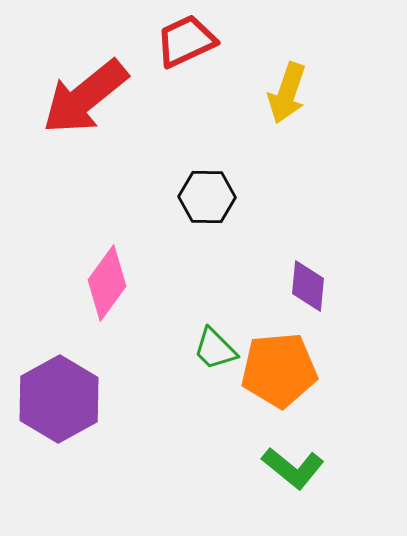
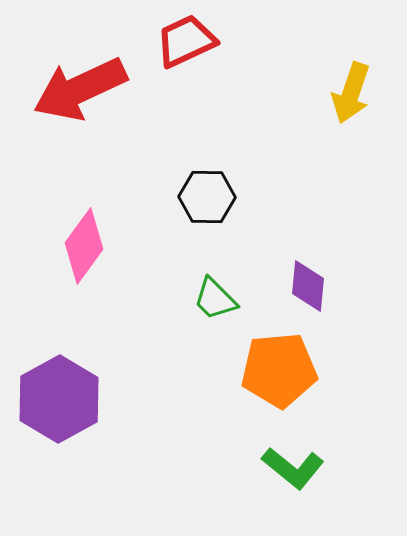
yellow arrow: moved 64 px right
red arrow: moved 5 px left, 8 px up; rotated 14 degrees clockwise
pink diamond: moved 23 px left, 37 px up
green trapezoid: moved 50 px up
